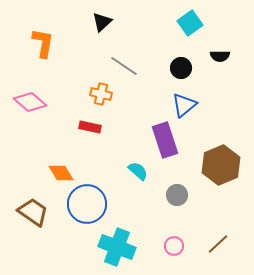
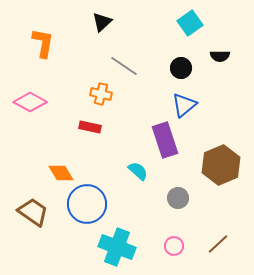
pink diamond: rotated 12 degrees counterclockwise
gray circle: moved 1 px right, 3 px down
